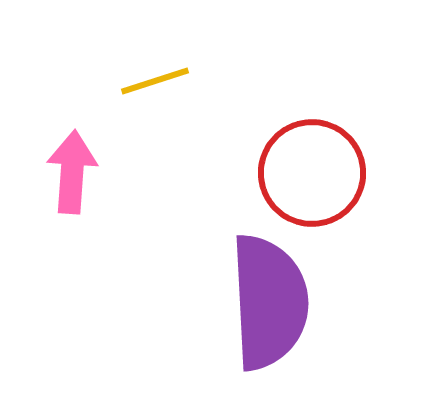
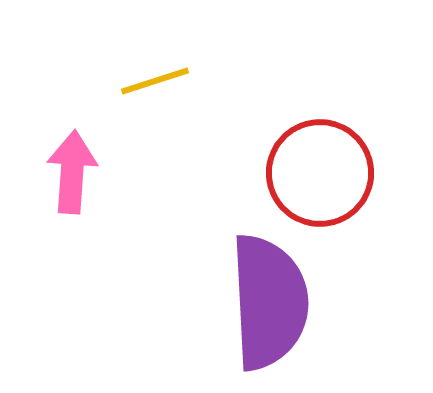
red circle: moved 8 px right
